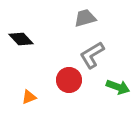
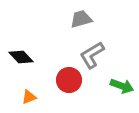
gray trapezoid: moved 4 px left, 1 px down
black diamond: moved 18 px down
green arrow: moved 4 px right, 1 px up
